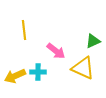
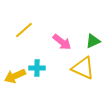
yellow line: rotated 54 degrees clockwise
pink arrow: moved 6 px right, 9 px up
cyan cross: moved 1 px left, 4 px up
